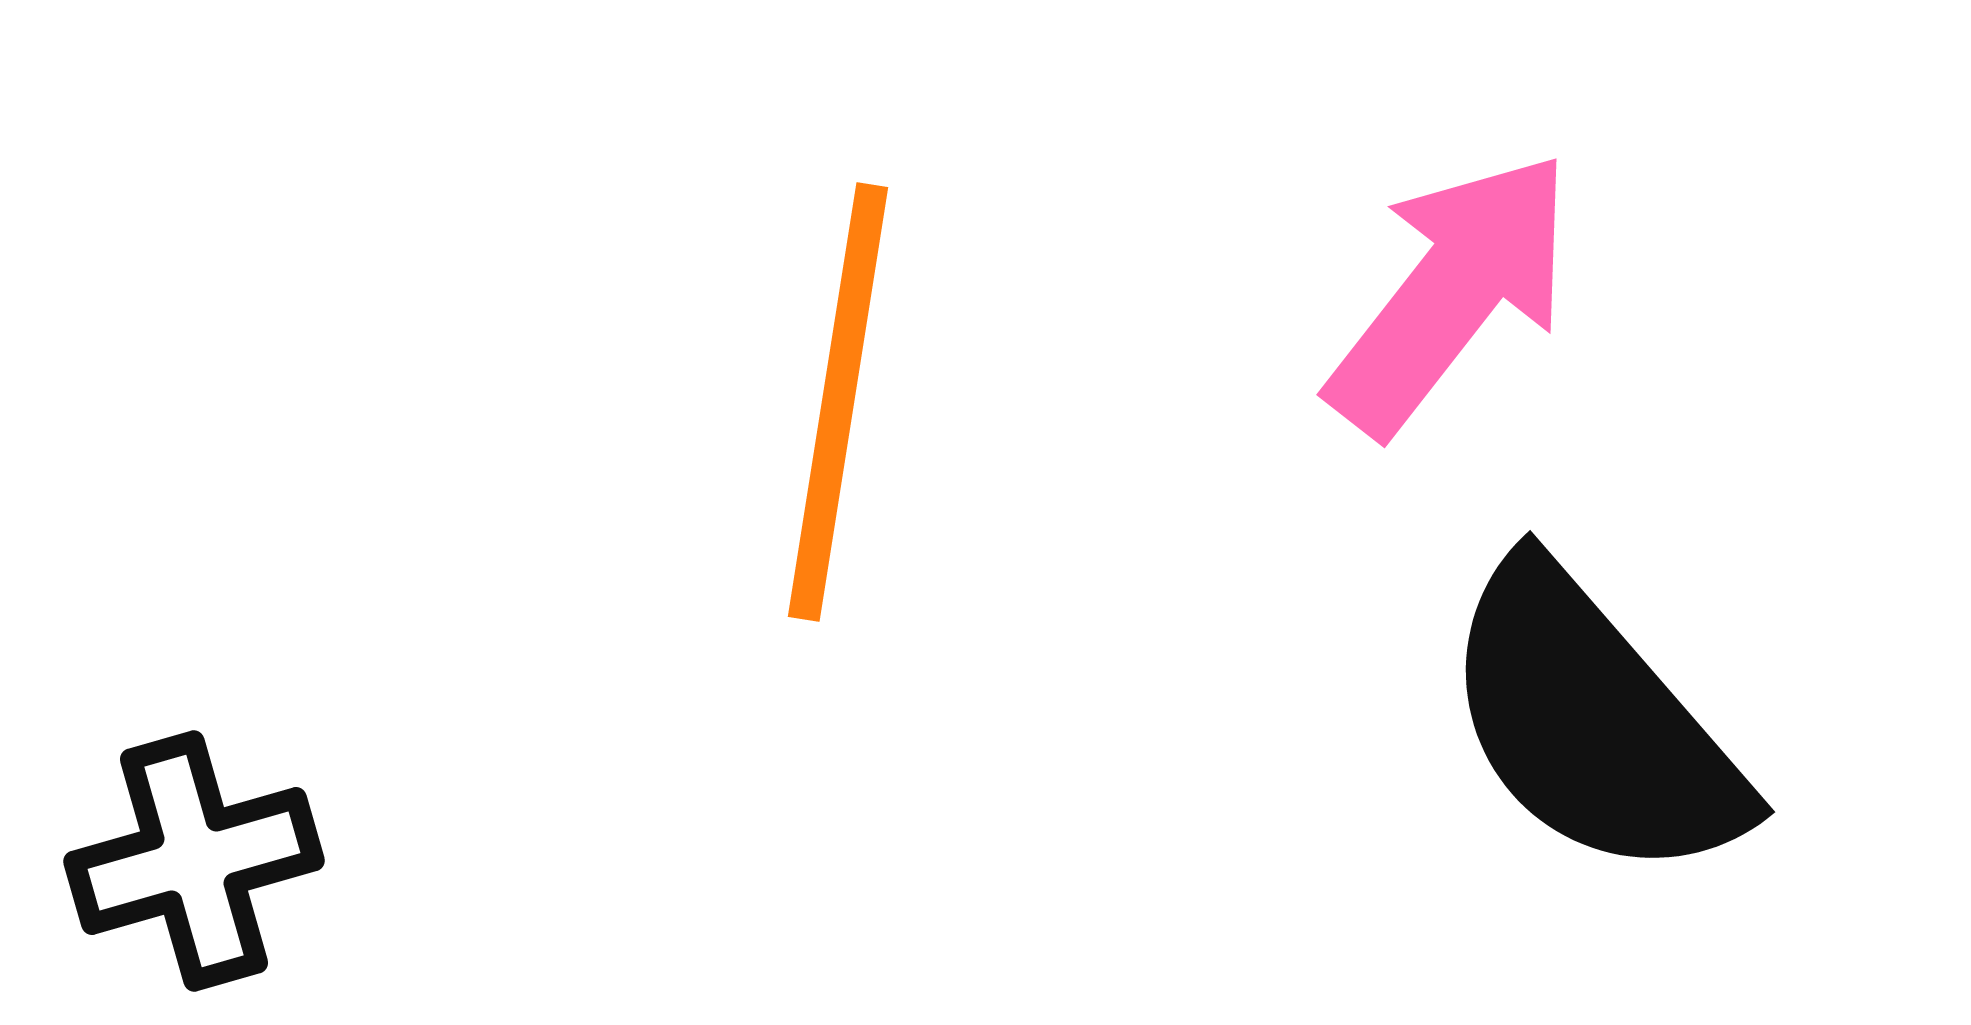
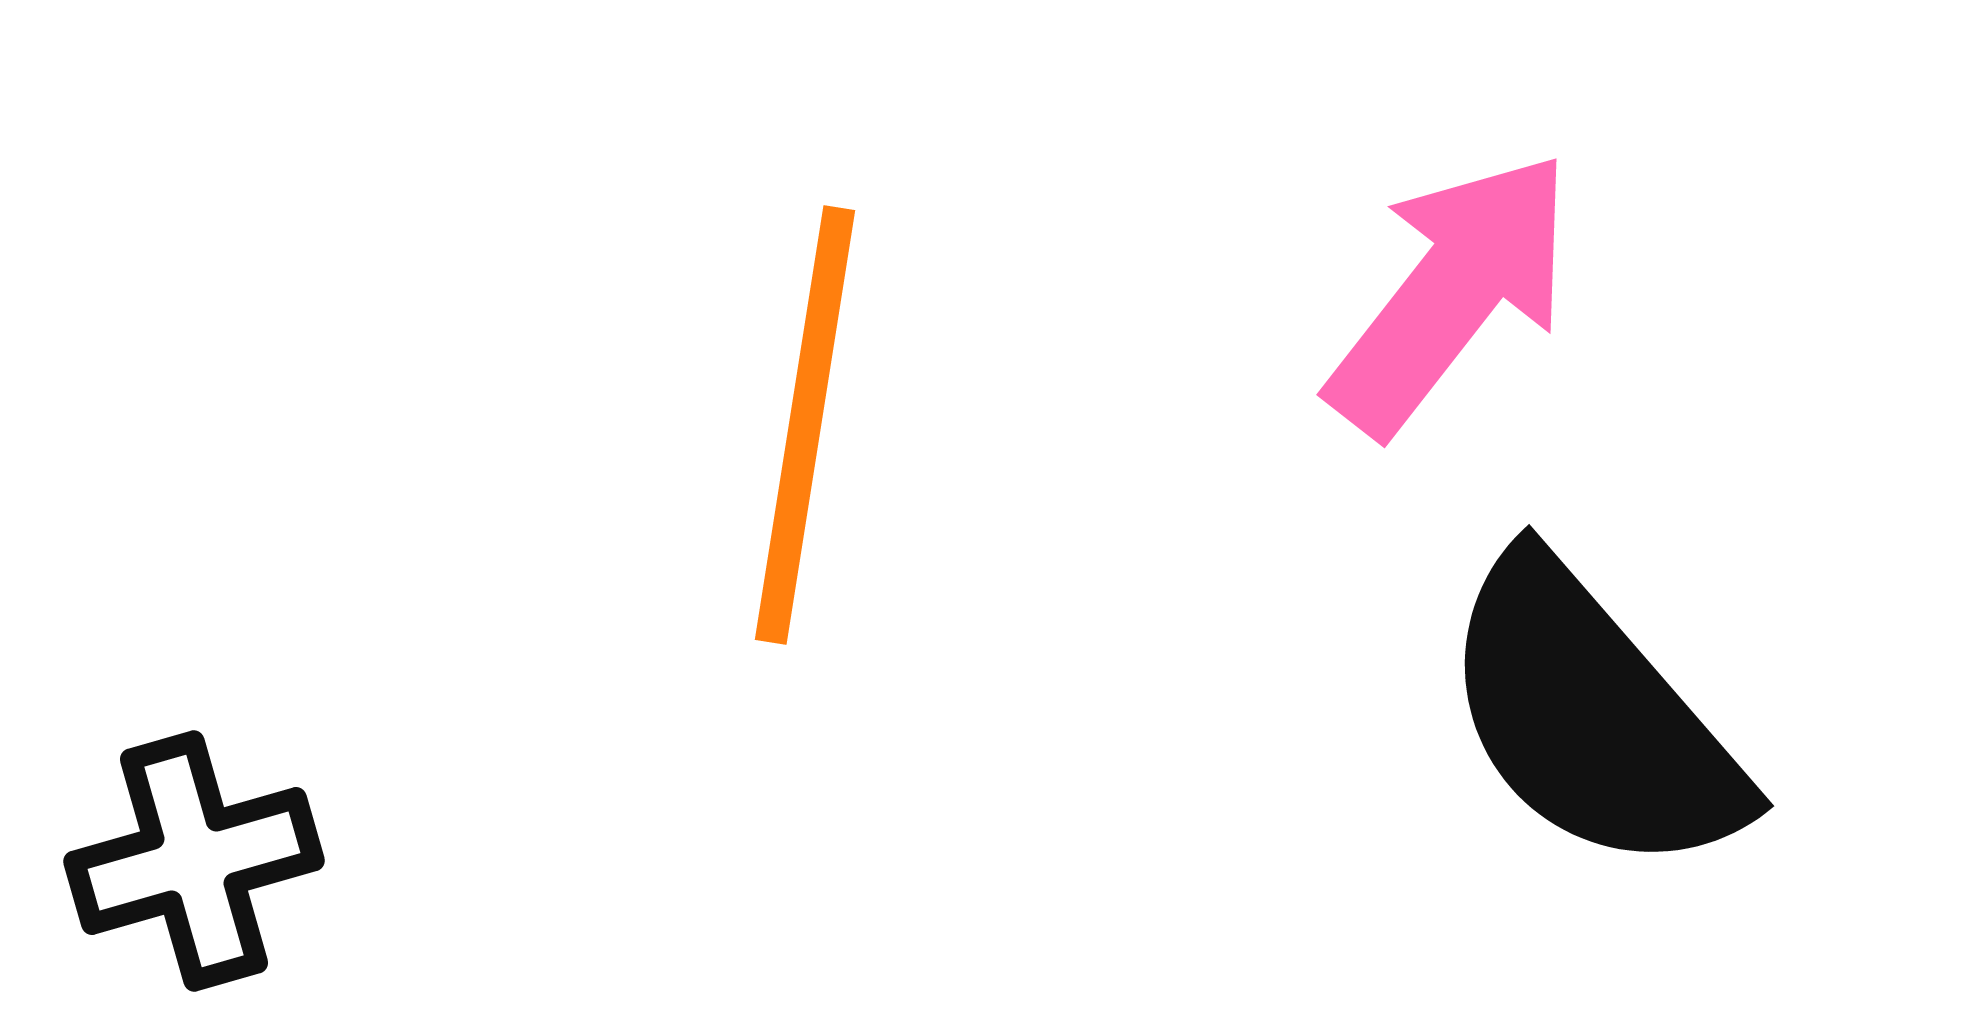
orange line: moved 33 px left, 23 px down
black semicircle: moved 1 px left, 6 px up
